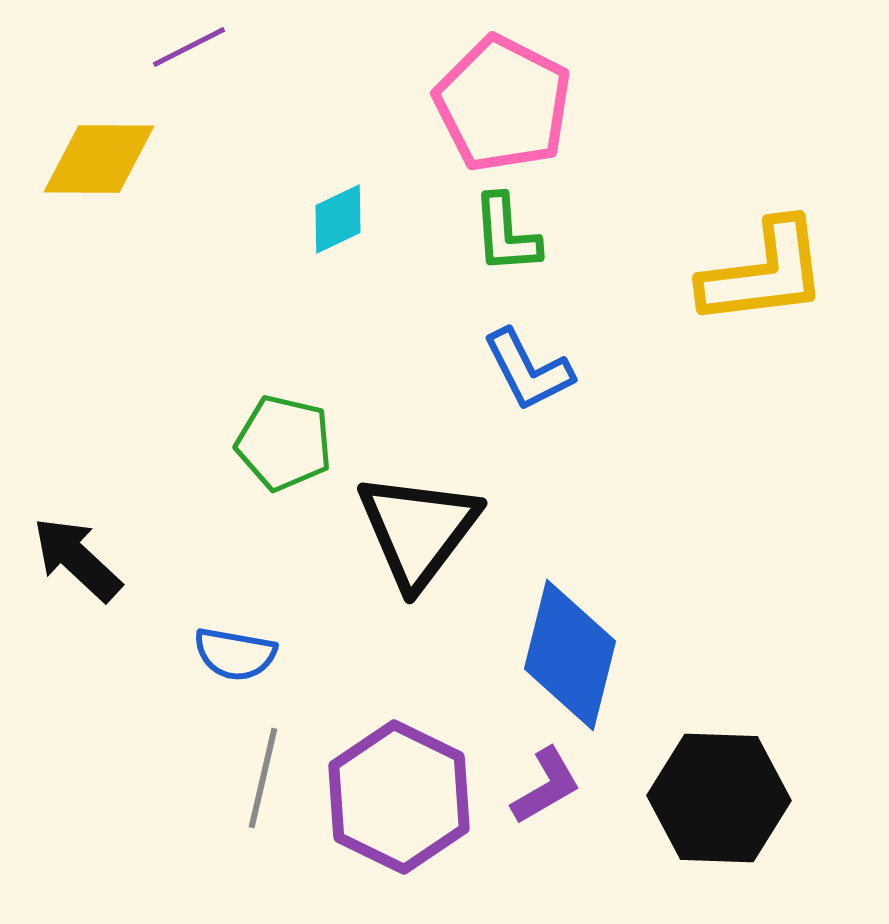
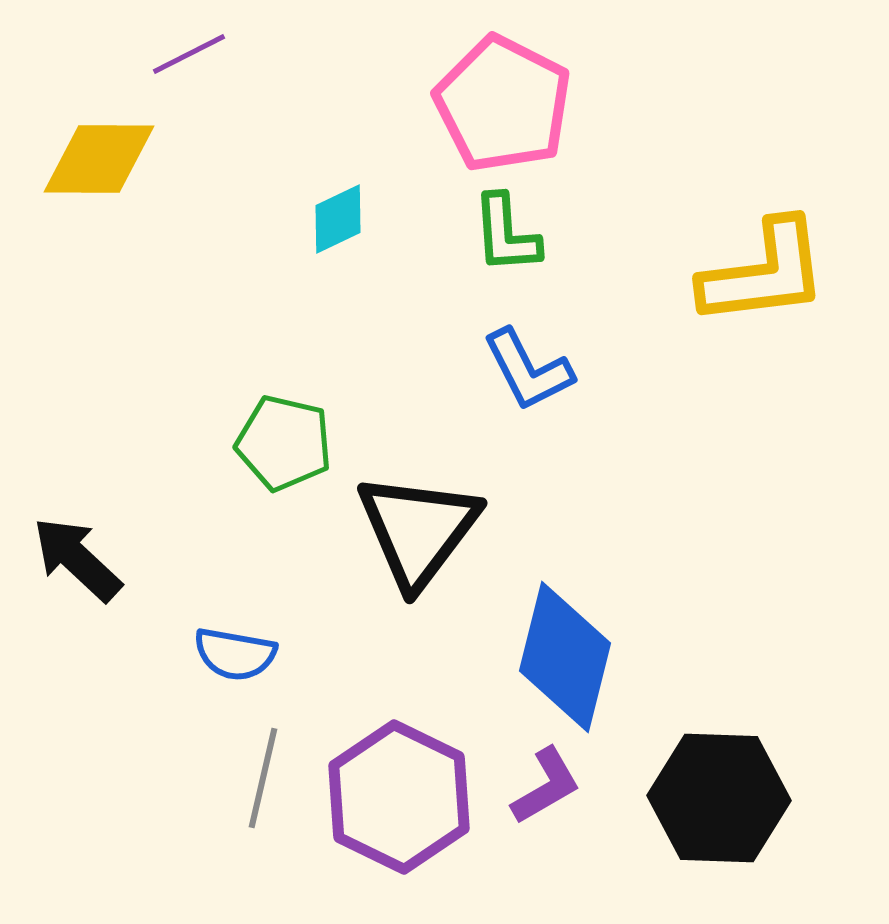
purple line: moved 7 px down
blue diamond: moved 5 px left, 2 px down
